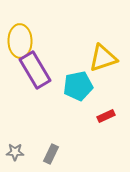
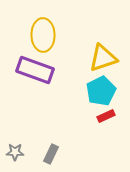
yellow ellipse: moved 23 px right, 6 px up
purple rectangle: rotated 39 degrees counterclockwise
cyan pentagon: moved 23 px right, 5 px down; rotated 16 degrees counterclockwise
